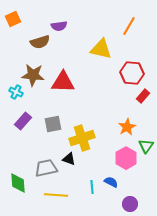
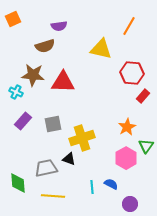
brown semicircle: moved 5 px right, 4 px down
blue semicircle: moved 2 px down
yellow line: moved 3 px left, 1 px down
